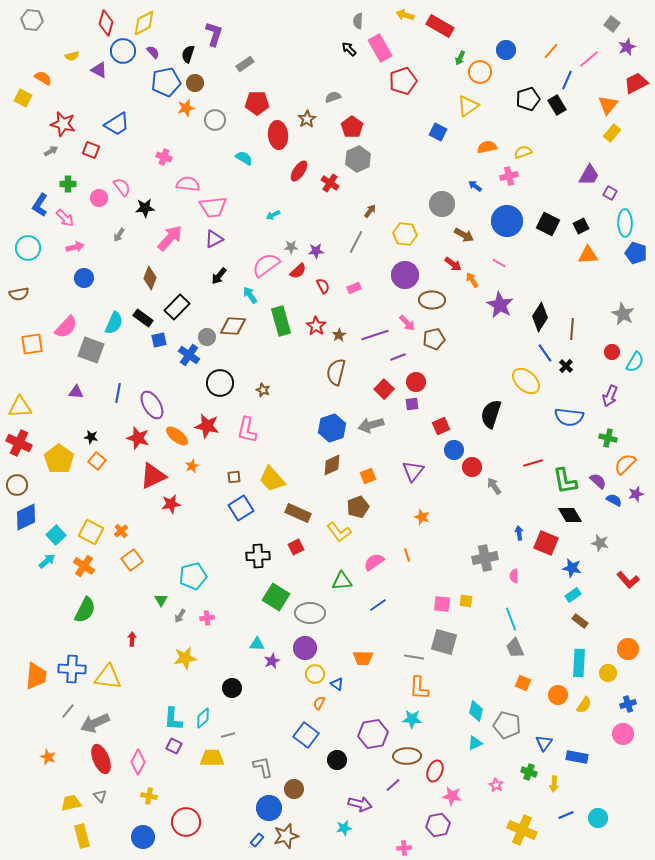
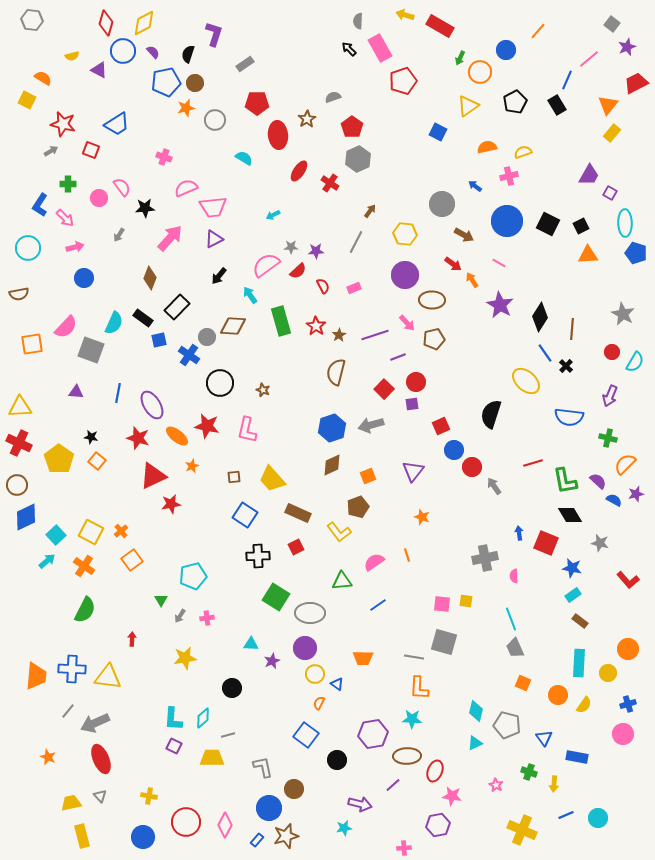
orange line at (551, 51): moved 13 px left, 20 px up
yellow square at (23, 98): moved 4 px right, 2 px down
black pentagon at (528, 99): moved 13 px left, 3 px down; rotated 10 degrees counterclockwise
pink semicircle at (188, 184): moved 2 px left, 4 px down; rotated 30 degrees counterclockwise
blue square at (241, 508): moved 4 px right, 7 px down; rotated 25 degrees counterclockwise
cyan triangle at (257, 644): moved 6 px left
blue triangle at (544, 743): moved 5 px up; rotated 12 degrees counterclockwise
pink diamond at (138, 762): moved 87 px right, 63 px down
